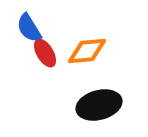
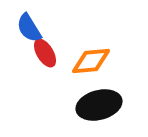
orange diamond: moved 4 px right, 10 px down
